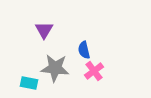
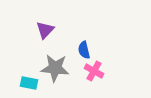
purple triangle: moved 1 px right; rotated 12 degrees clockwise
pink cross: rotated 24 degrees counterclockwise
